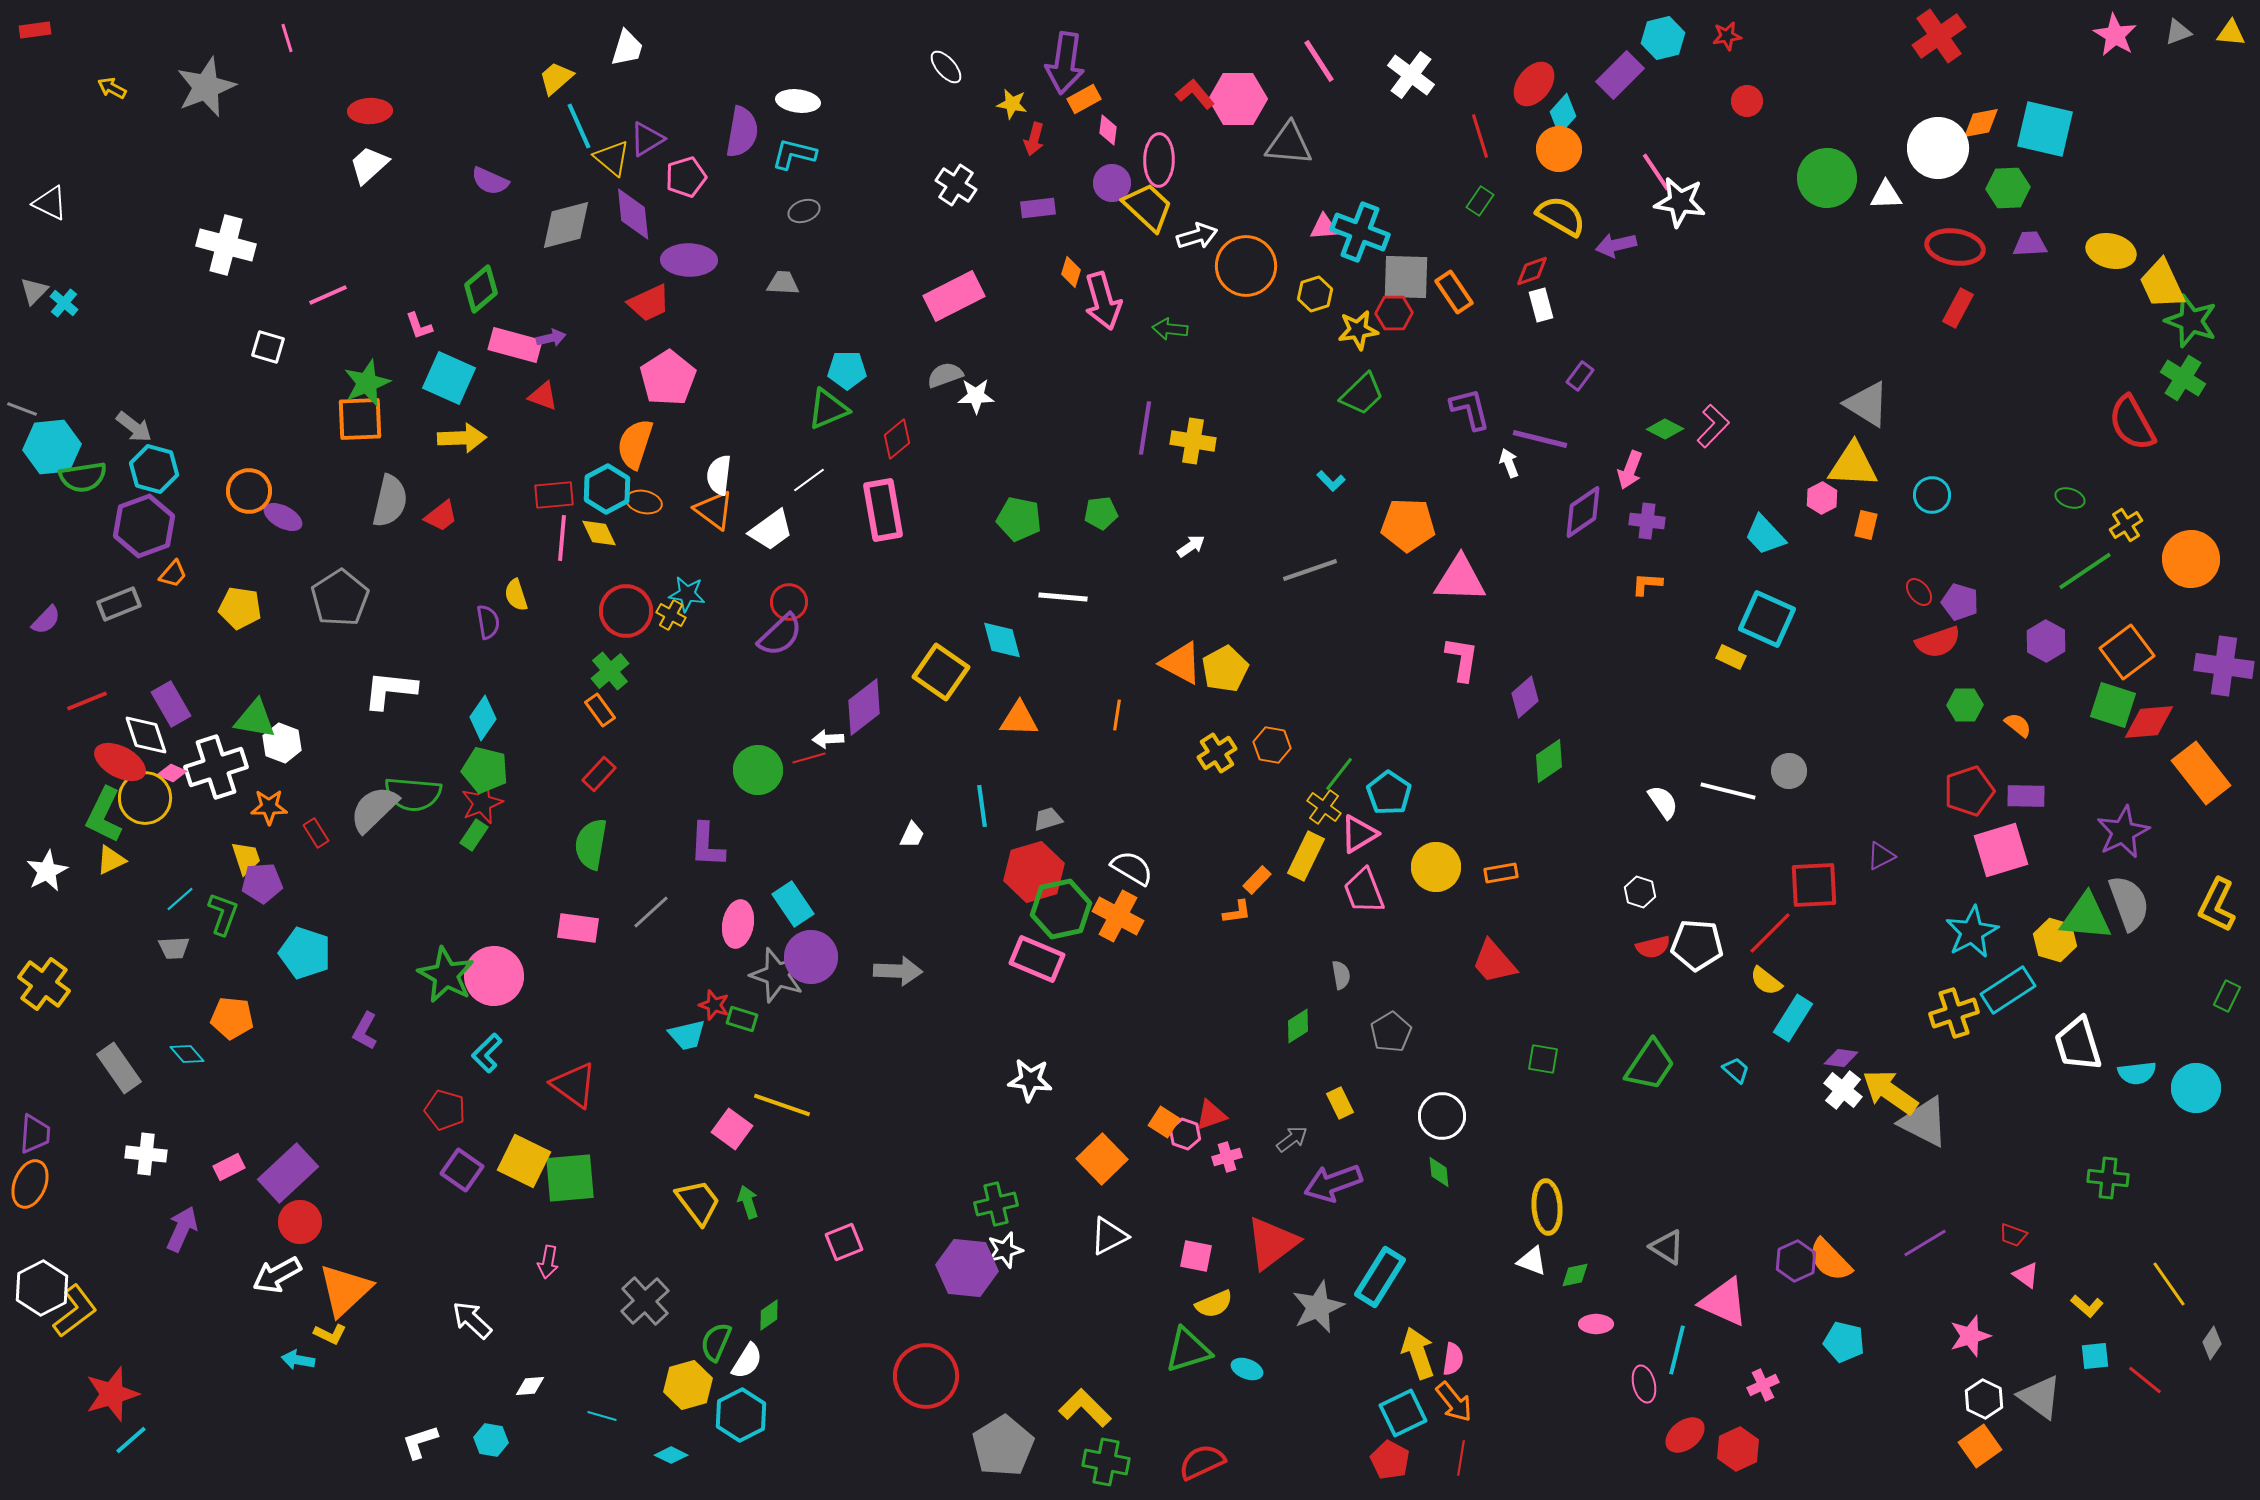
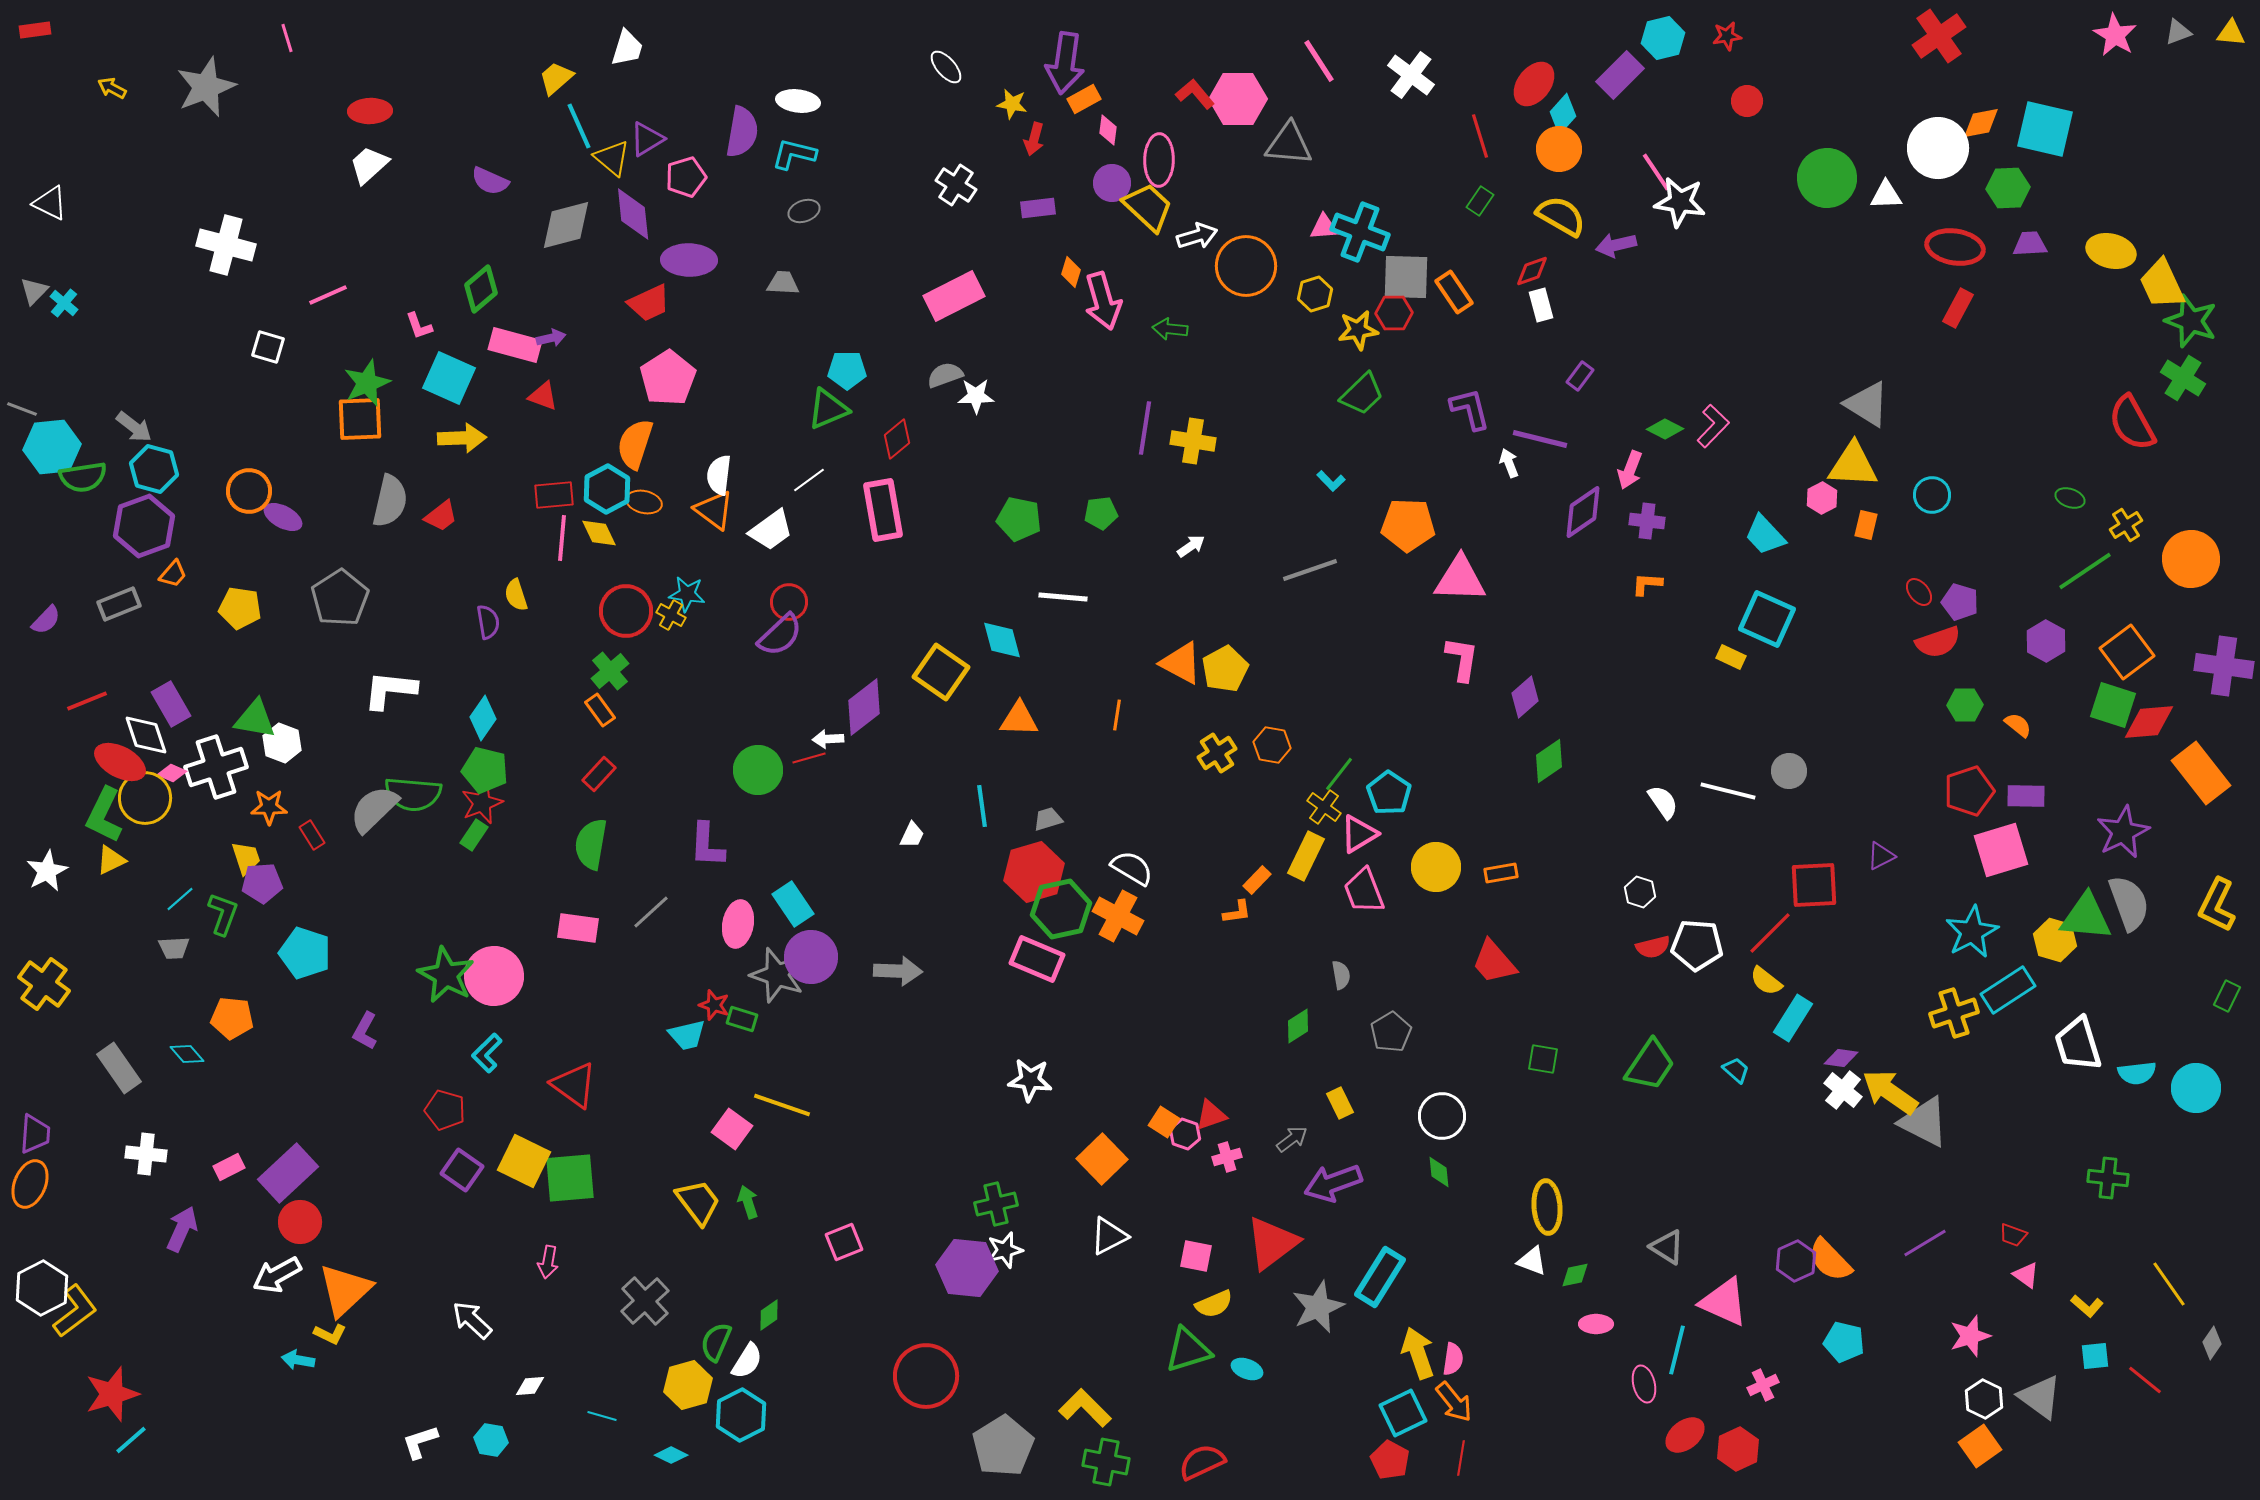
red rectangle at (316, 833): moved 4 px left, 2 px down
